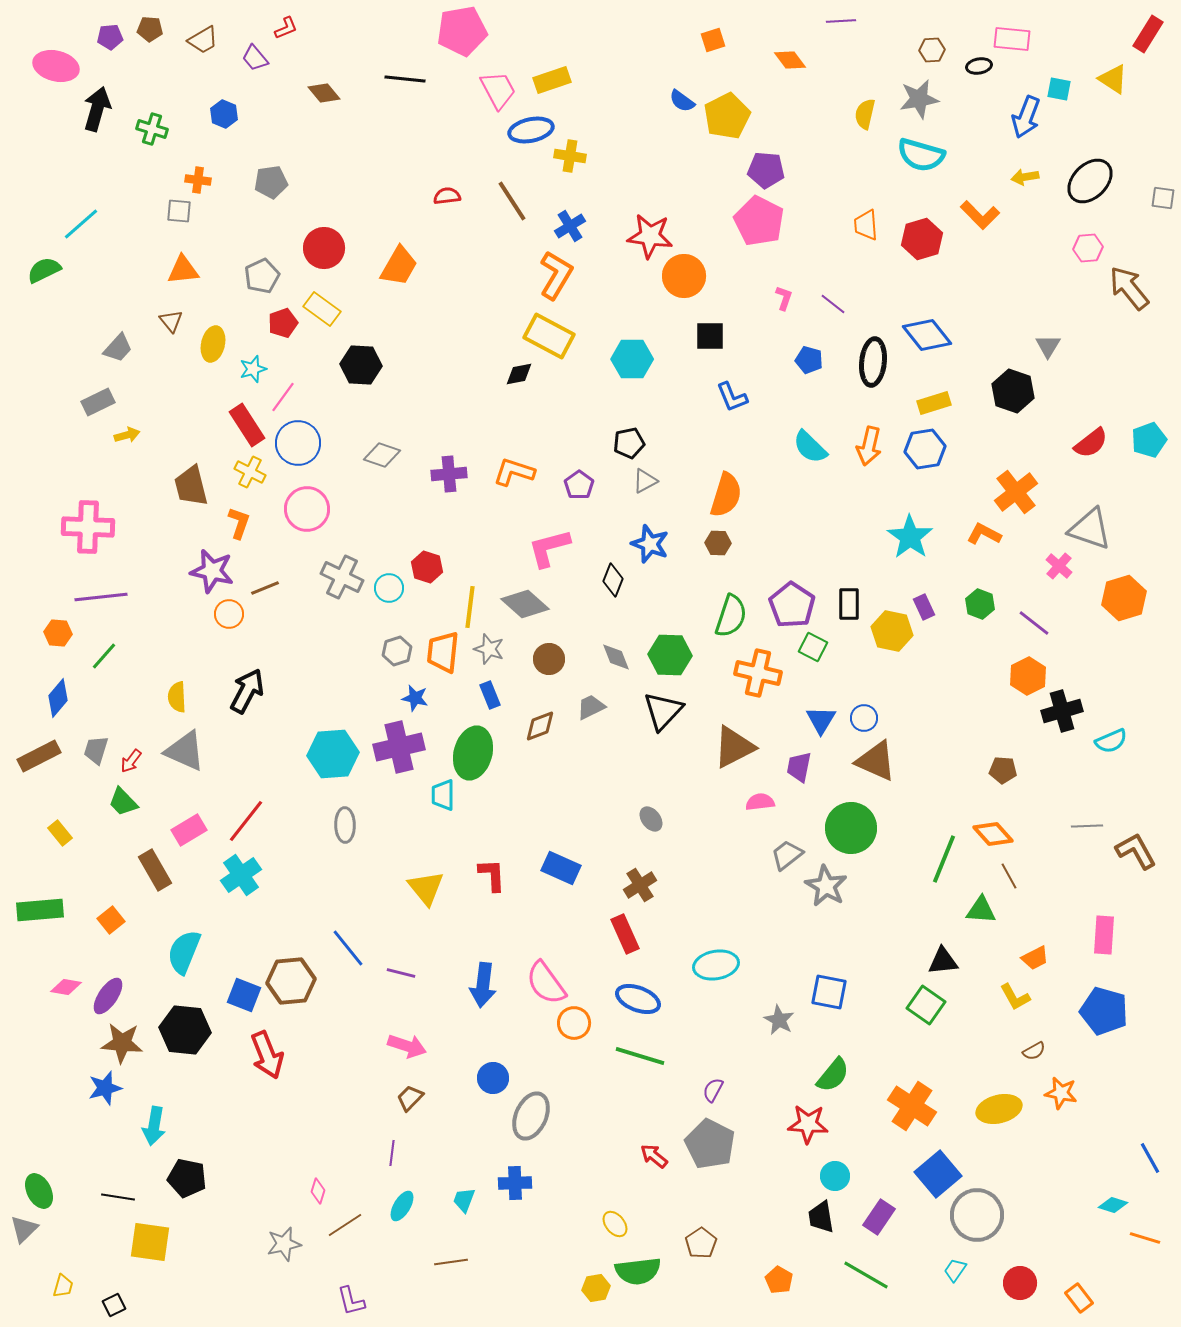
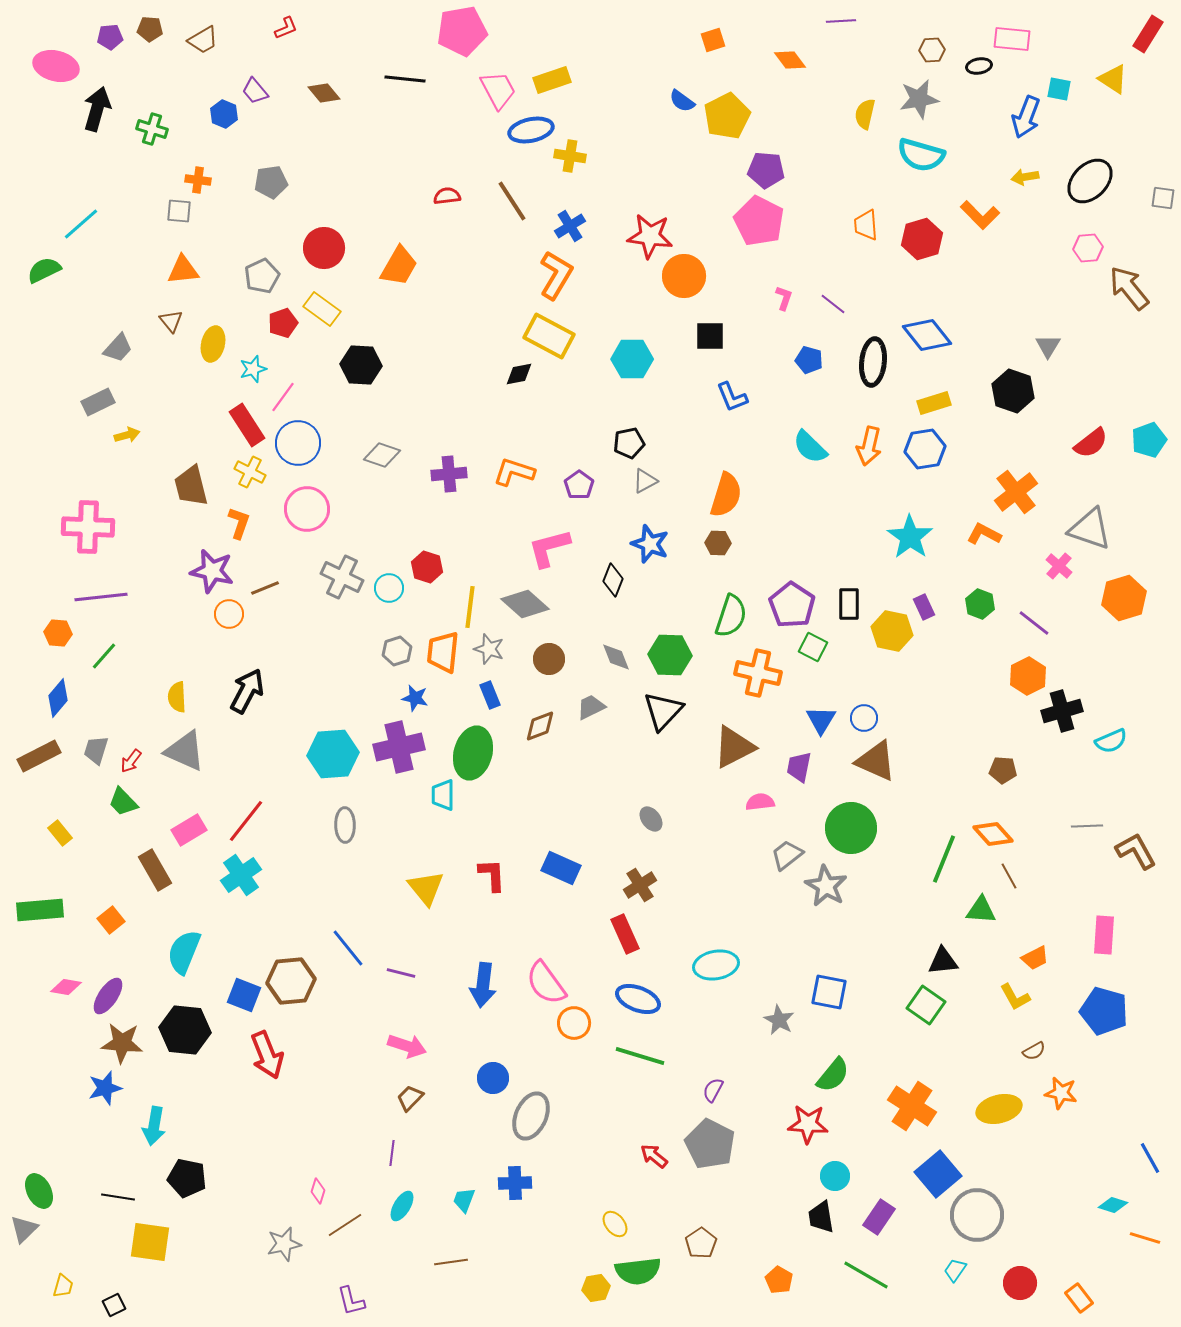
purple trapezoid at (255, 58): moved 33 px down
